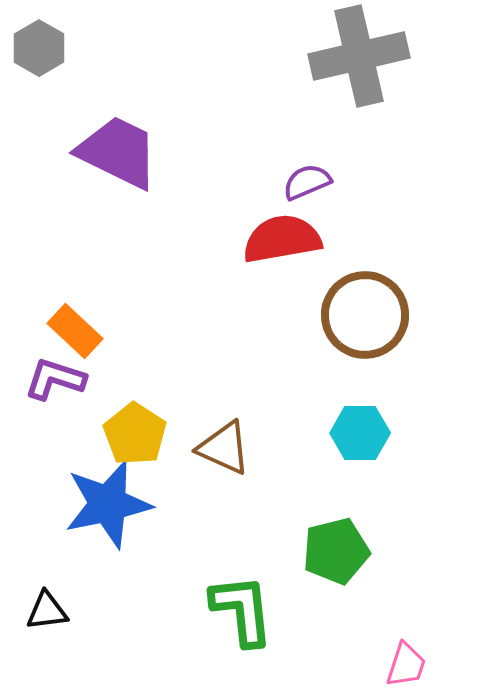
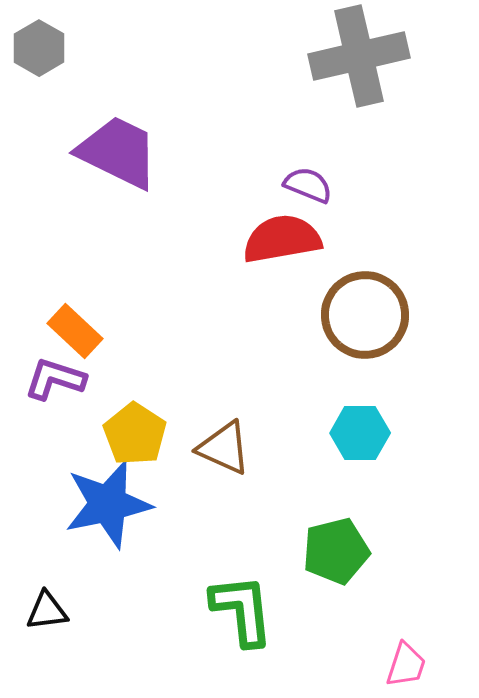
purple semicircle: moved 1 px right, 3 px down; rotated 45 degrees clockwise
